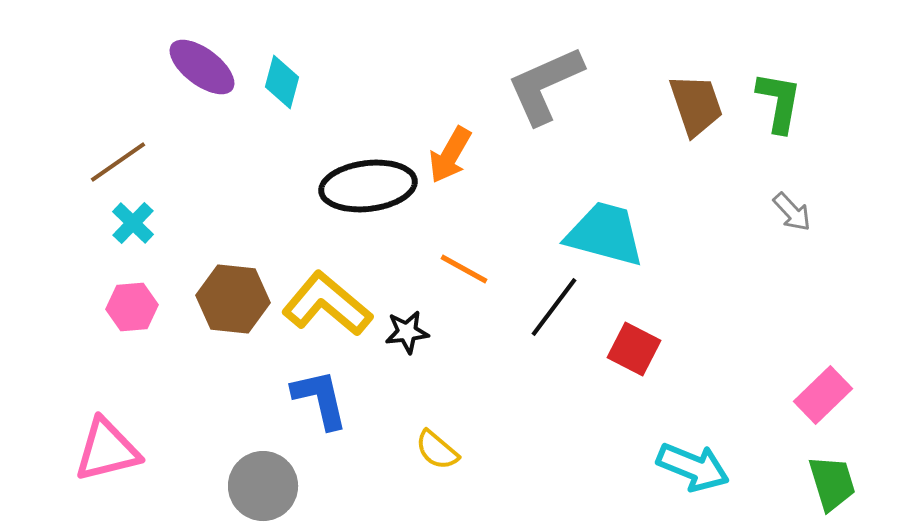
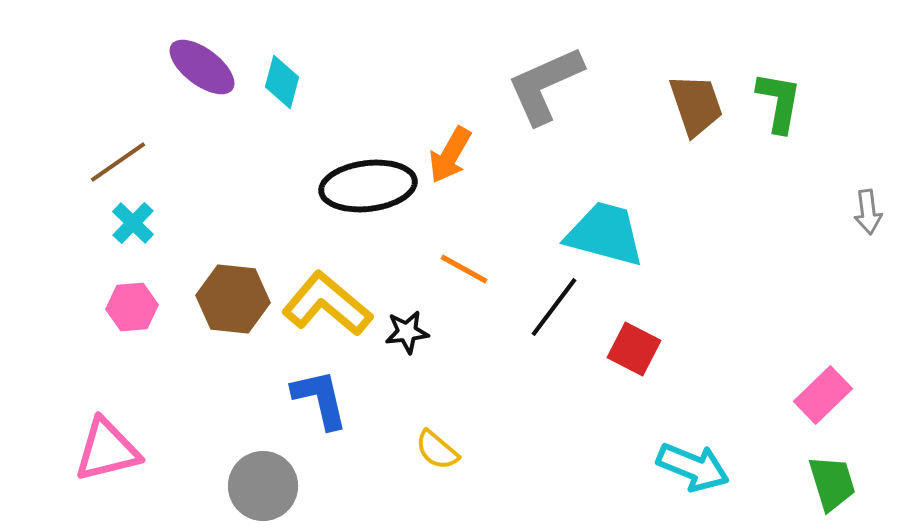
gray arrow: moved 76 px right; rotated 36 degrees clockwise
